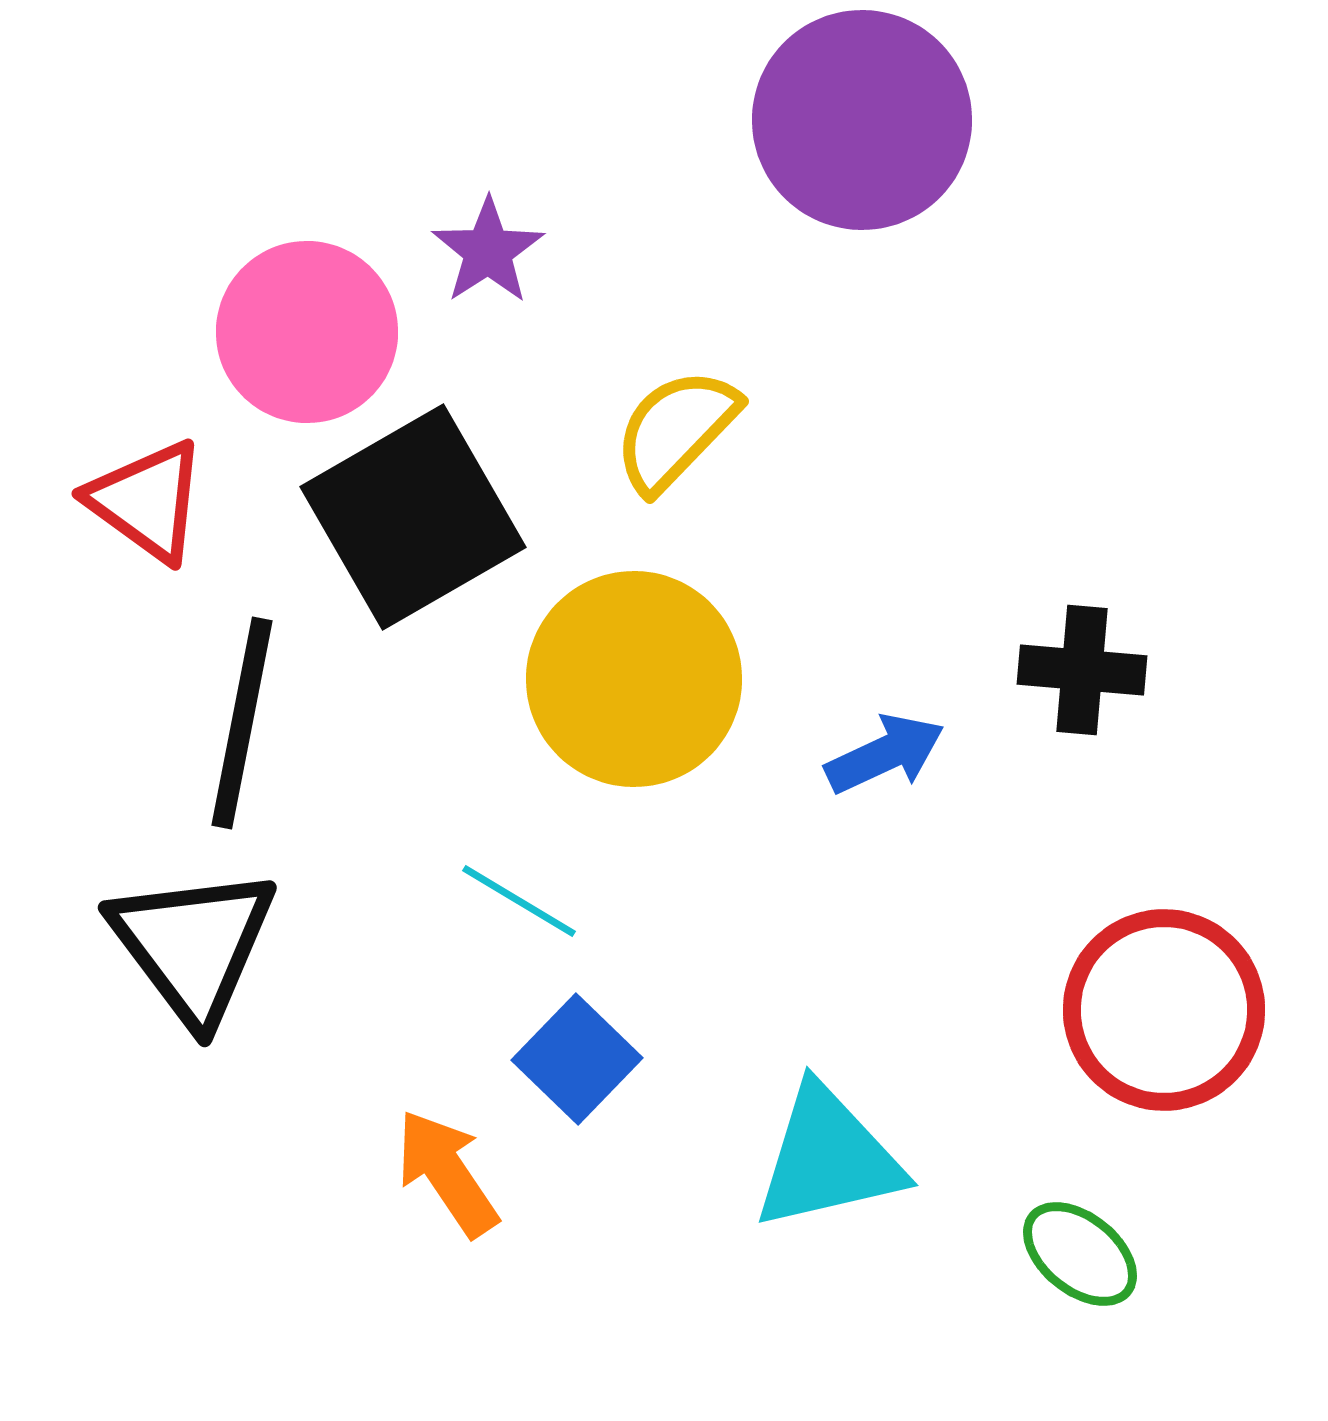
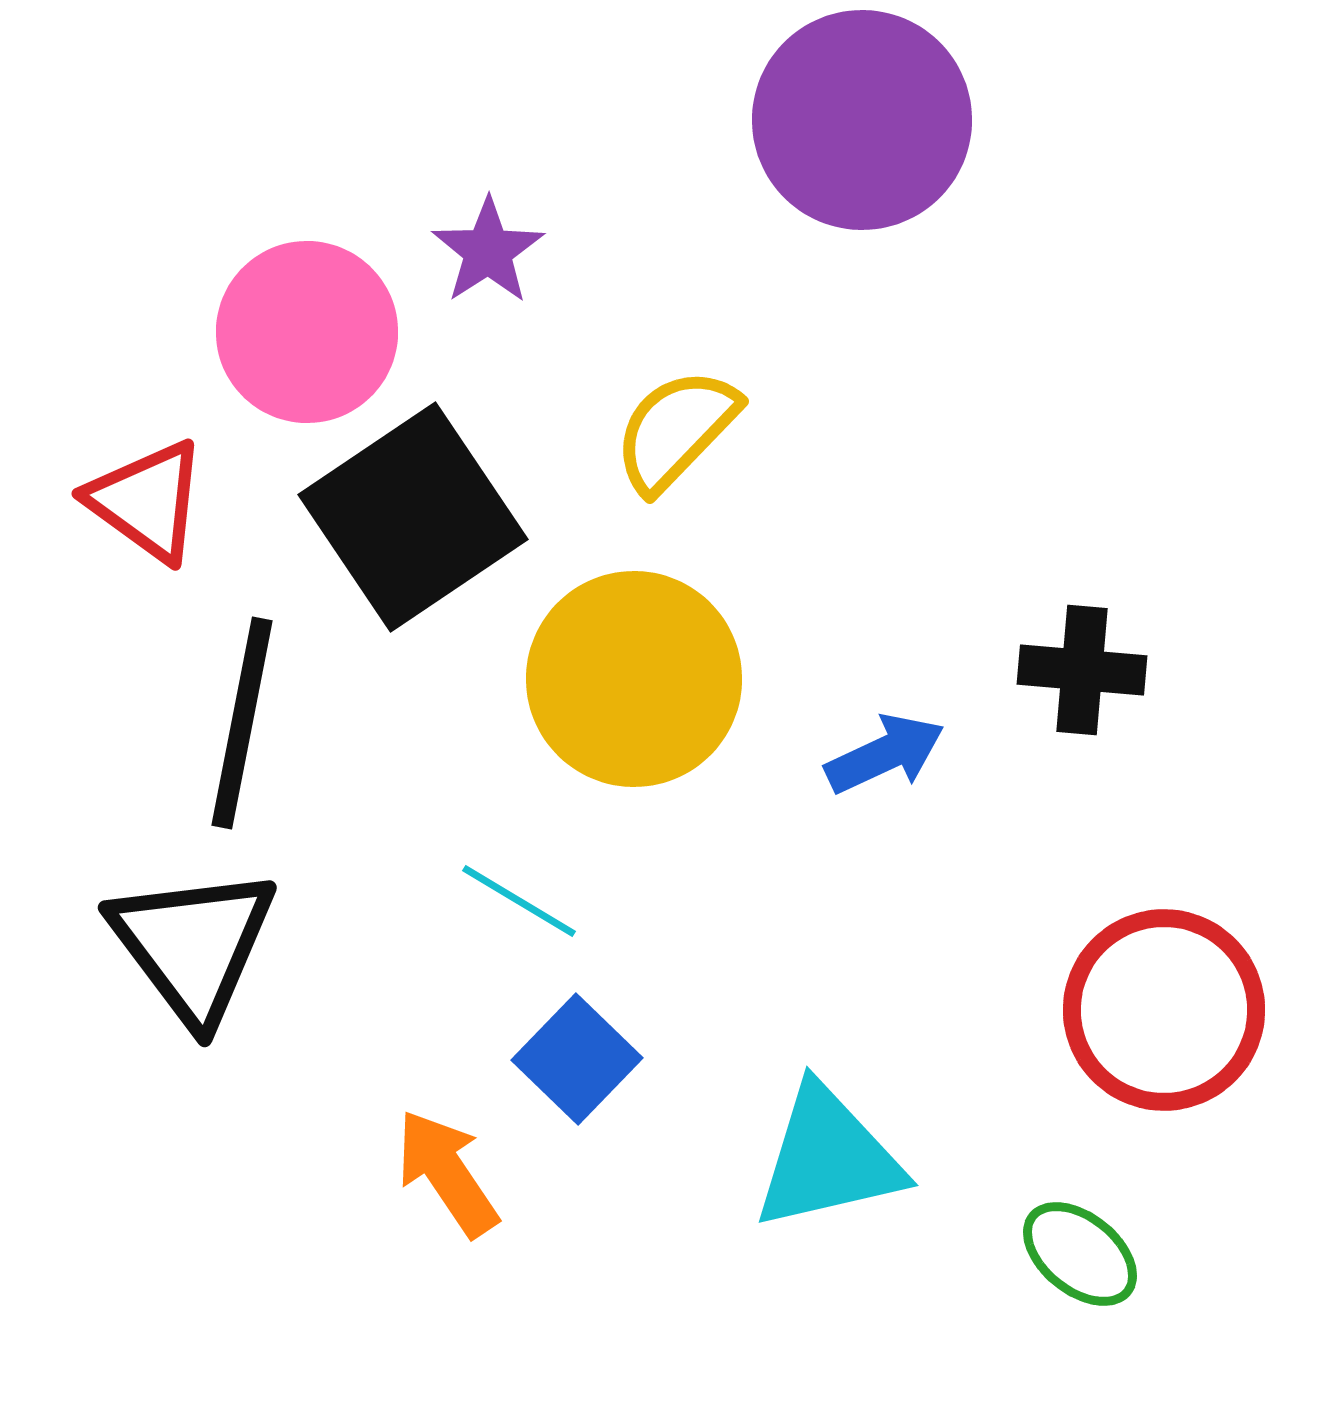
black square: rotated 4 degrees counterclockwise
